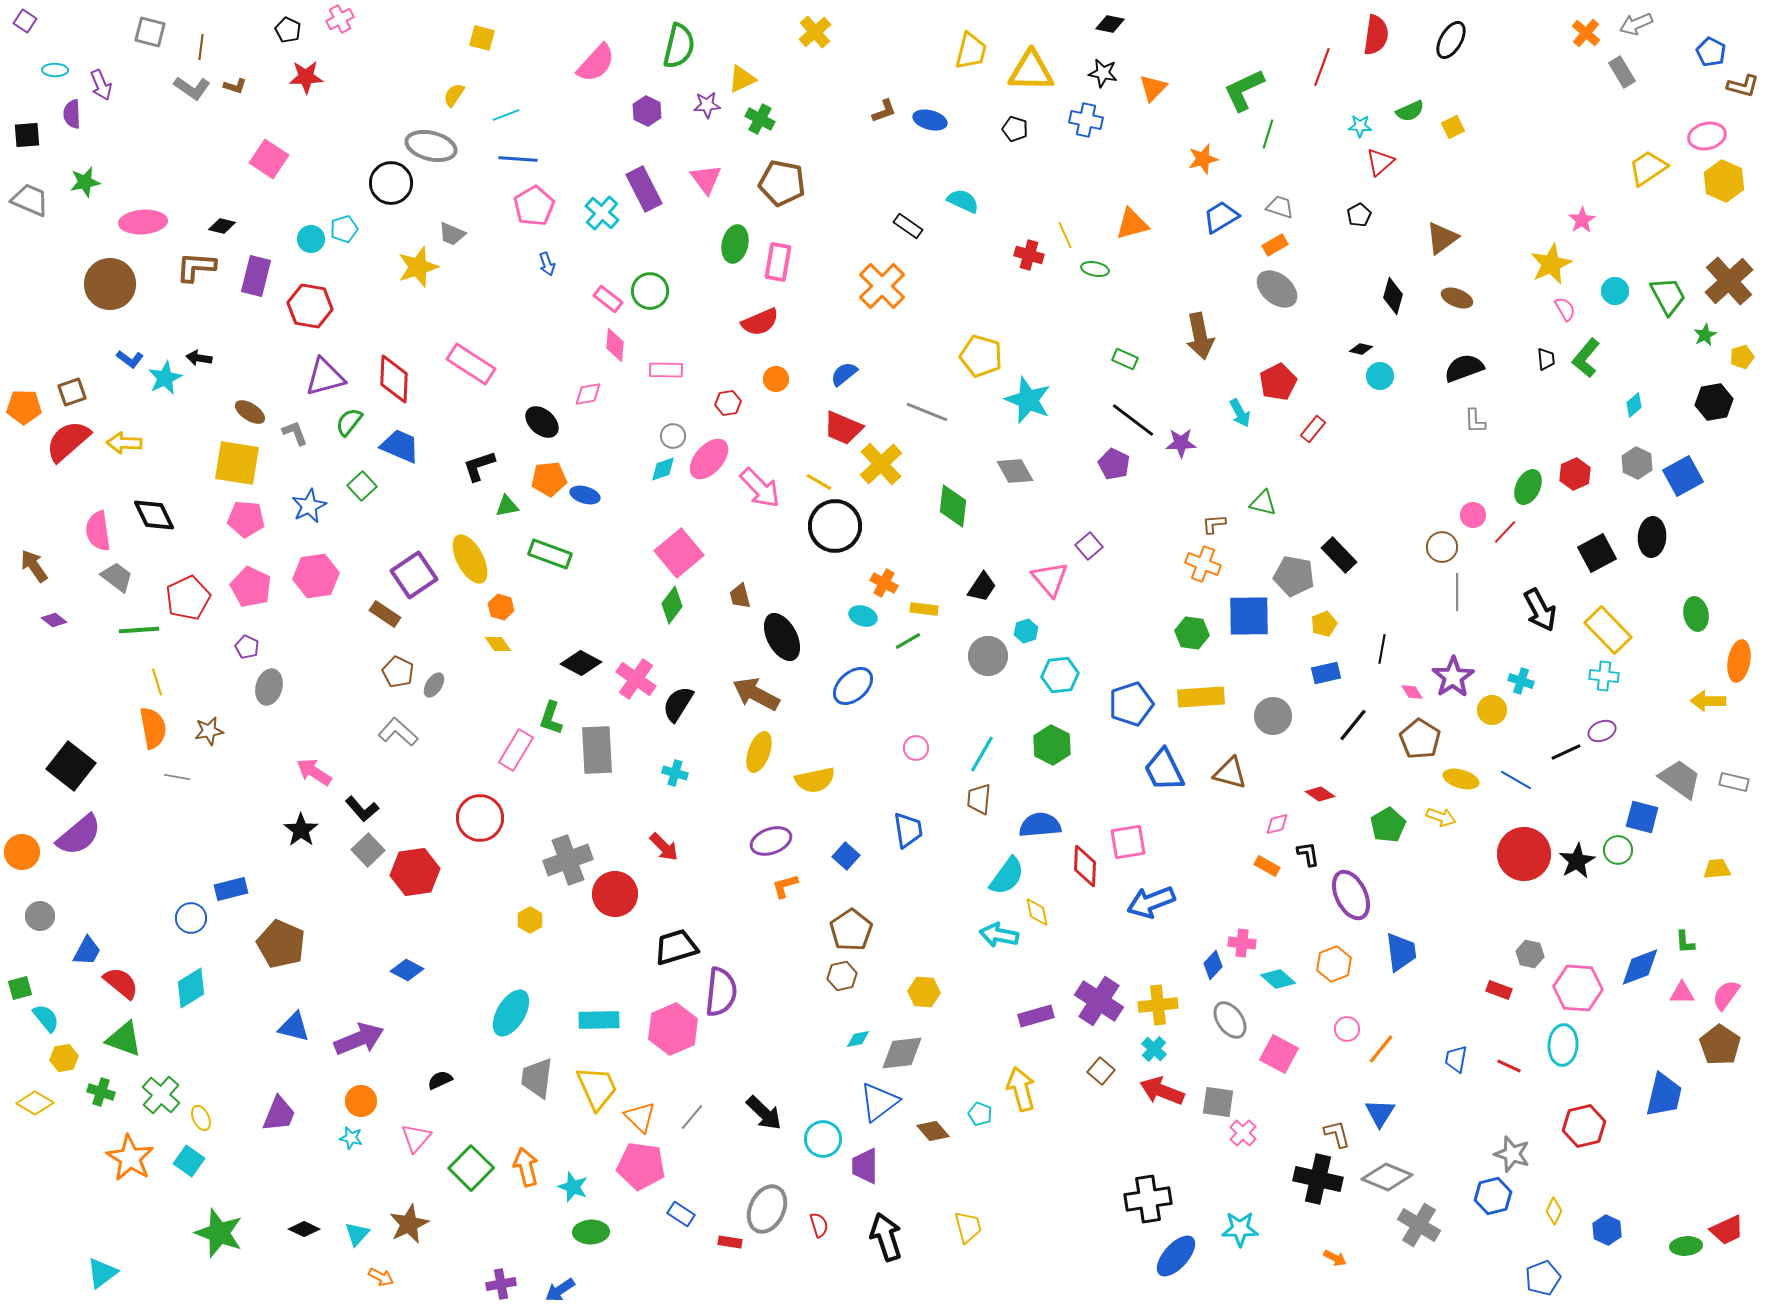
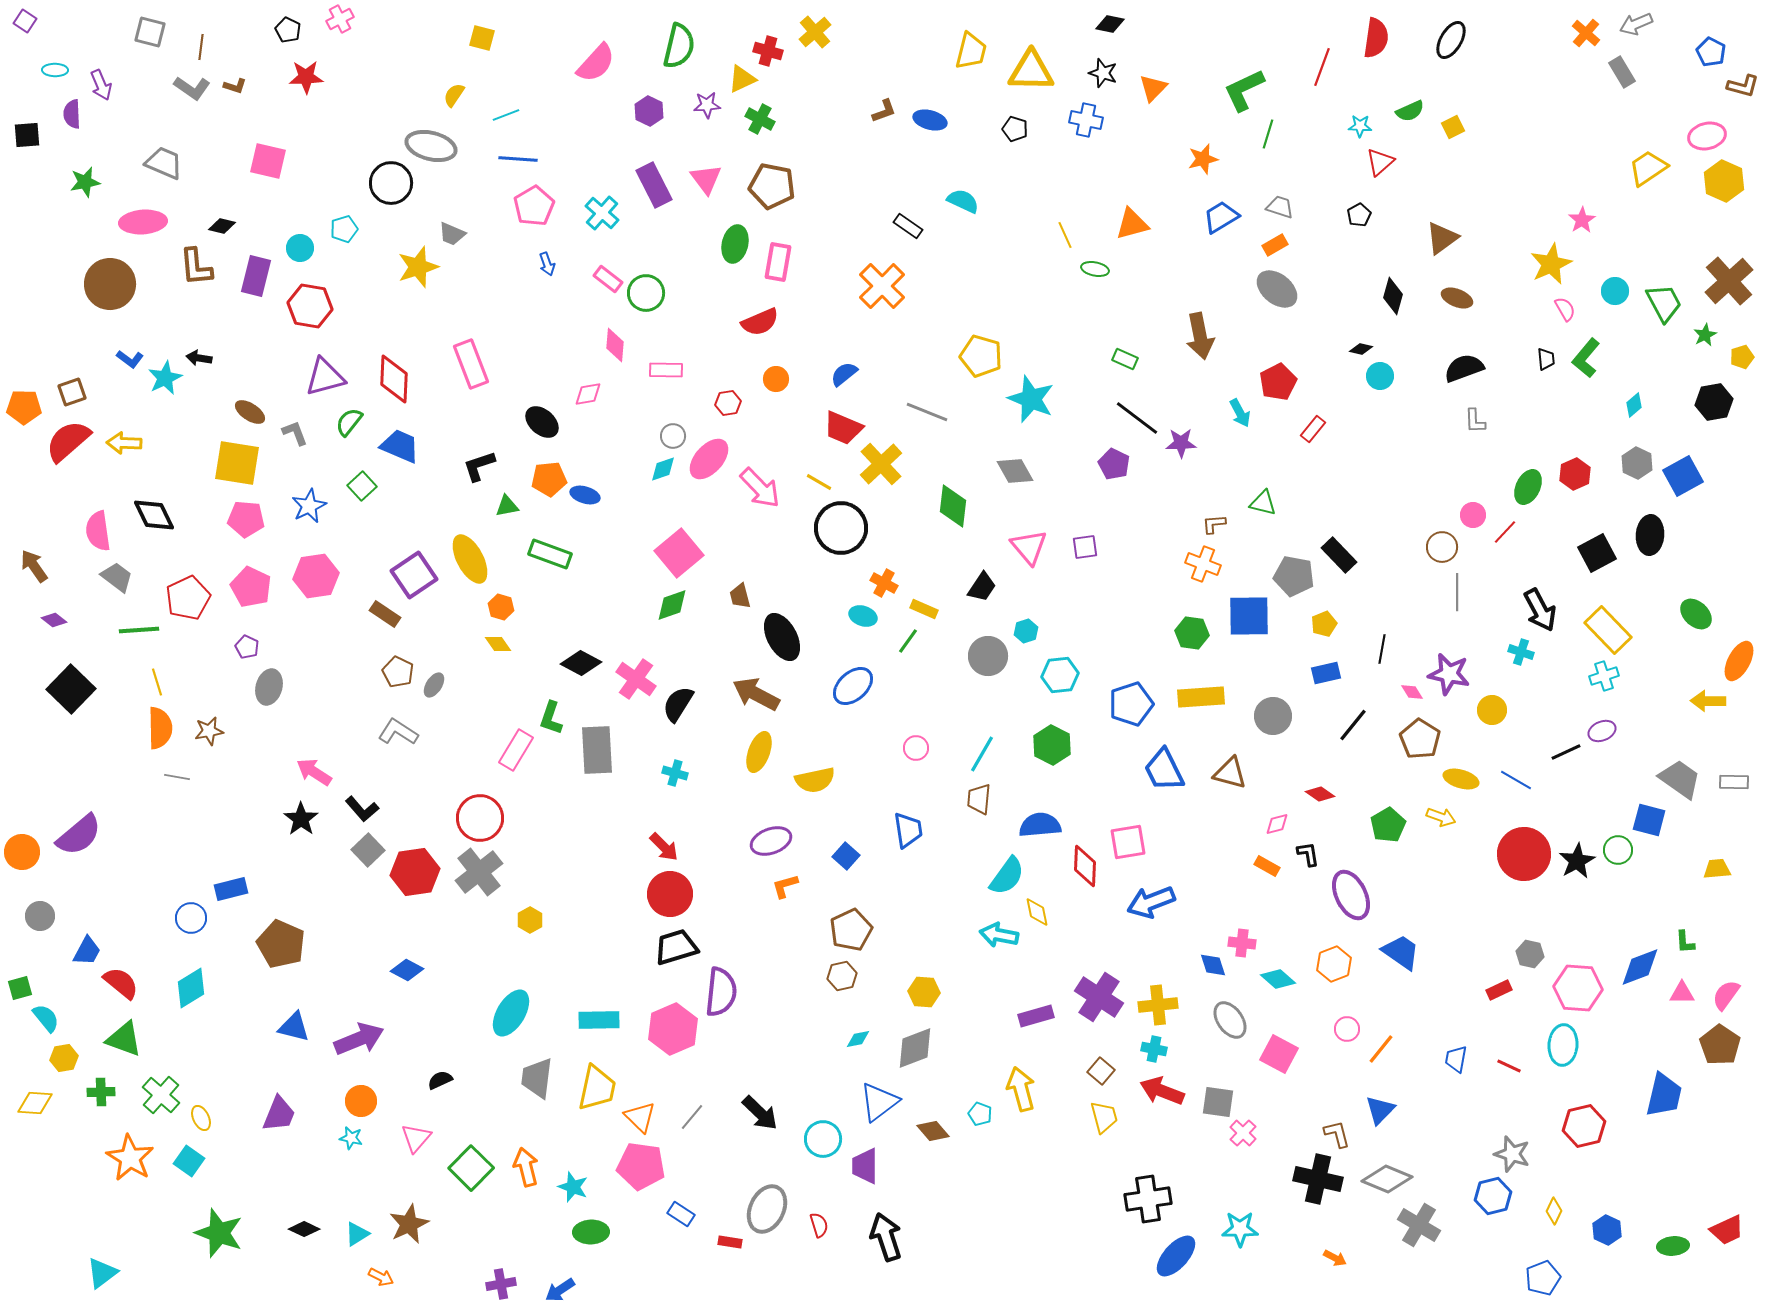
red semicircle at (1376, 35): moved 3 px down
black star at (1103, 73): rotated 8 degrees clockwise
purple hexagon at (647, 111): moved 2 px right
pink square at (269, 159): moved 1 px left, 2 px down; rotated 21 degrees counterclockwise
brown pentagon at (782, 183): moved 10 px left, 3 px down
purple rectangle at (644, 189): moved 10 px right, 4 px up
gray trapezoid at (30, 200): moved 134 px right, 37 px up
cyan circle at (311, 239): moved 11 px left, 9 px down
red cross at (1029, 255): moved 261 px left, 204 px up
brown L-shape at (196, 267): rotated 99 degrees counterclockwise
green circle at (650, 291): moved 4 px left, 2 px down
green trapezoid at (1668, 296): moved 4 px left, 7 px down
pink rectangle at (608, 299): moved 20 px up
pink rectangle at (471, 364): rotated 36 degrees clockwise
cyan star at (1028, 400): moved 3 px right, 1 px up
black line at (1133, 420): moved 4 px right, 2 px up
black circle at (835, 526): moved 6 px right, 2 px down
black ellipse at (1652, 537): moved 2 px left, 2 px up
purple square at (1089, 546): moved 4 px left, 1 px down; rotated 32 degrees clockwise
pink triangle at (1050, 579): moved 21 px left, 32 px up
green diamond at (672, 605): rotated 33 degrees clockwise
yellow rectangle at (924, 609): rotated 16 degrees clockwise
green ellipse at (1696, 614): rotated 36 degrees counterclockwise
green line at (908, 641): rotated 24 degrees counterclockwise
orange ellipse at (1739, 661): rotated 18 degrees clockwise
cyan cross at (1604, 676): rotated 24 degrees counterclockwise
purple star at (1453, 677): moved 4 px left, 3 px up; rotated 27 degrees counterclockwise
cyan cross at (1521, 681): moved 29 px up
orange semicircle at (153, 728): moved 7 px right; rotated 9 degrees clockwise
gray L-shape at (398, 732): rotated 9 degrees counterclockwise
black square at (71, 766): moved 77 px up; rotated 6 degrees clockwise
gray rectangle at (1734, 782): rotated 12 degrees counterclockwise
blue square at (1642, 817): moved 7 px right, 3 px down
black star at (301, 830): moved 11 px up
gray cross at (568, 860): moved 89 px left, 12 px down; rotated 18 degrees counterclockwise
red circle at (615, 894): moved 55 px right
brown pentagon at (851, 930): rotated 9 degrees clockwise
blue trapezoid at (1401, 952): rotated 48 degrees counterclockwise
blue diamond at (1213, 965): rotated 60 degrees counterclockwise
red rectangle at (1499, 990): rotated 45 degrees counterclockwise
purple cross at (1099, 1001): moved 4 px up
cyan cross at (1154, 1049): rotated 30 degrees counterclockwise
gray diamond at (902, 1053): moved 13 px right, 5 px up; rotated 15 degrees counterclockwise
yellow trapezoid at (597, 1088): rotated 36 degrees clockwise
green cross at (101, 1092): rotated 20 degrees counterclockwise
yellow diamond at (35, 1103): rotated 27 degrees counterclockwise
black arrow at (764, 1113): moved 4 px left
blue triangle at (1380, 1113): moved 3 px up; rotated 12 degrees clockwise
gray diamond at (1387, 1177): moved 2 px down
yellow trapezoid at (968, 1227): moved 136 px right, 110 px up
cyan triangle at (357, 1234): rotated 16 degrees clockwise
green ellipse at (1686, 1246): moved 13 px left
